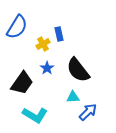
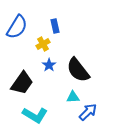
blue rectangle: moved 4 px left, 8 px up
blue star: moved 2 px right, 3 px up
